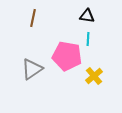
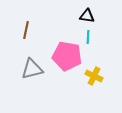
brown line: moved 7 px left, 12 px down
cyan line: moved 2 px up
gray triangle: rotated 20 degrees clockwise
yellow cross: rotated 24 degrees counterclockwise
